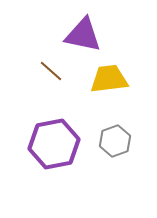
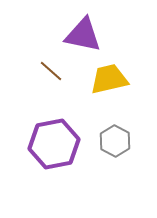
yellow trapezoid: rotated 6 degrees counterclockwise
gray hexagon: rotated 12 degrees counterclockwise
